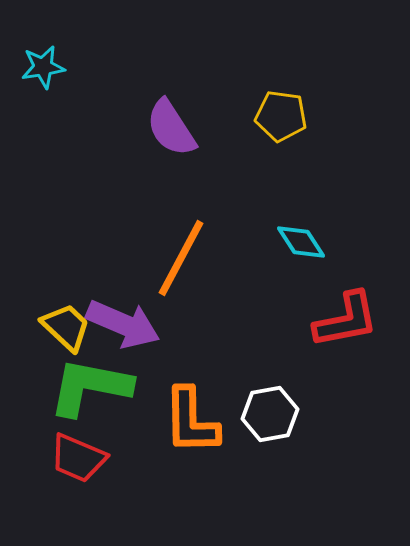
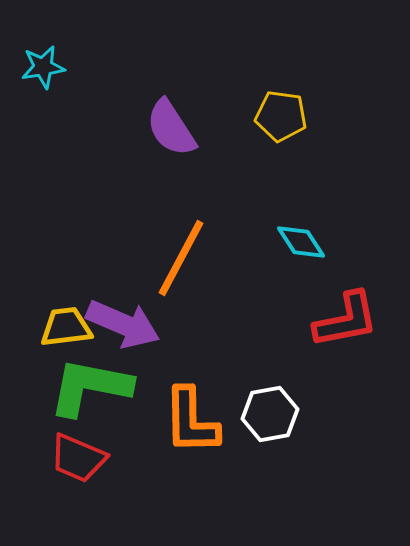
yellow trapezoid: rotated 50 degrees counterclockwise
